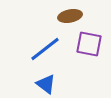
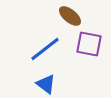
brown ellipse: rotated 50 degrees clockwise
